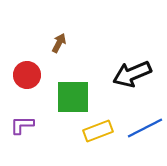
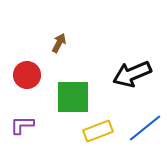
blue line: rotated 12 degrees counterclockwise
